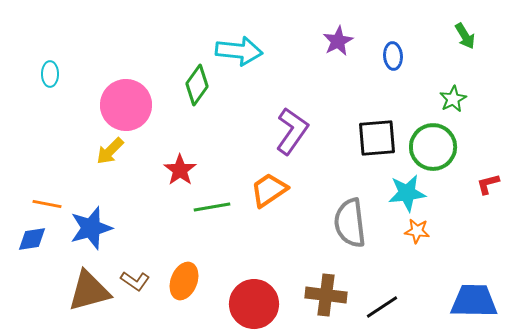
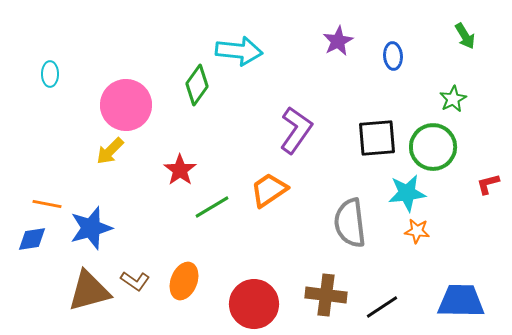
purple L-shape: moved 4 px right, 1 px up
green line: rotated 21 degrees counterclockwise
blue trapezoid: moved 13 px left
